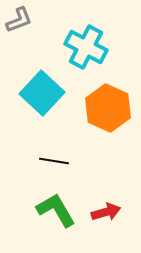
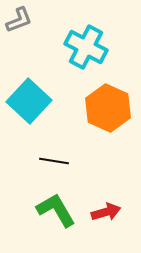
cyan square: moved 13 px left, 8 px down
